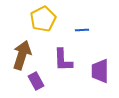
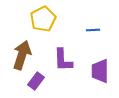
blue line: moved 11 px right
purple rectangle: rotated 66 degrees clockwise
